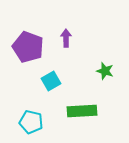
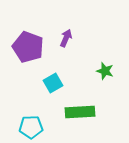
purple arrow: rotated 24 degrees clockwise
cyan square: moved 2 px right, 2 px down
green rectangle: moved 2 px left, 1 px down
cyan pentagon: moved 5 px down; rotated 15 degrees counterclockwise
